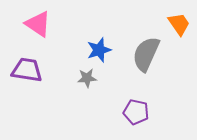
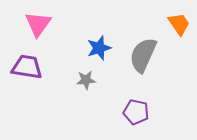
pink triangle: rotated 32 degrees clockwise
blue star: moved 2 px up
gray semicircle: moved 3 px left, 1 px down
purple trapezoid: moved 3 px up
gray star: moved 1 px left, 2 px down
